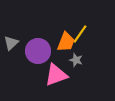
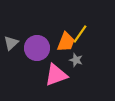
purple circle: moved 1 px left, 3 px up
